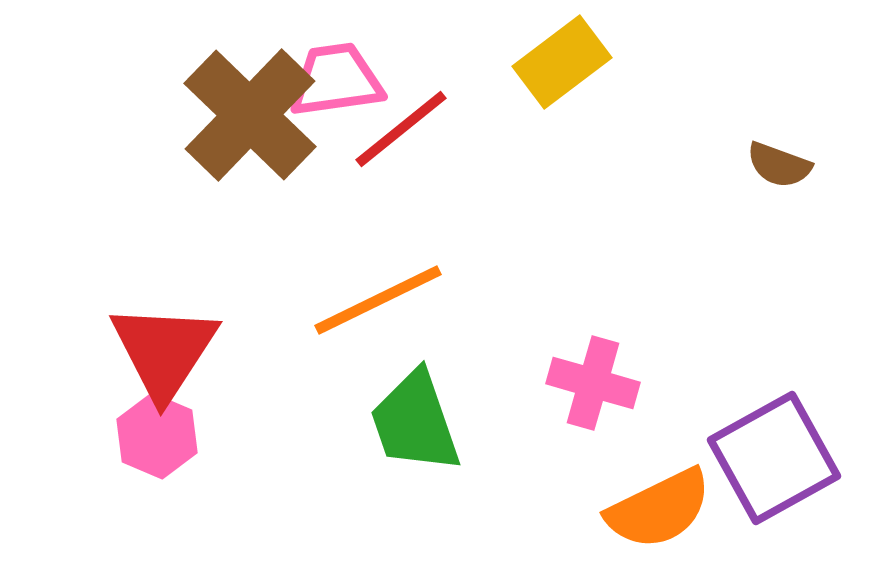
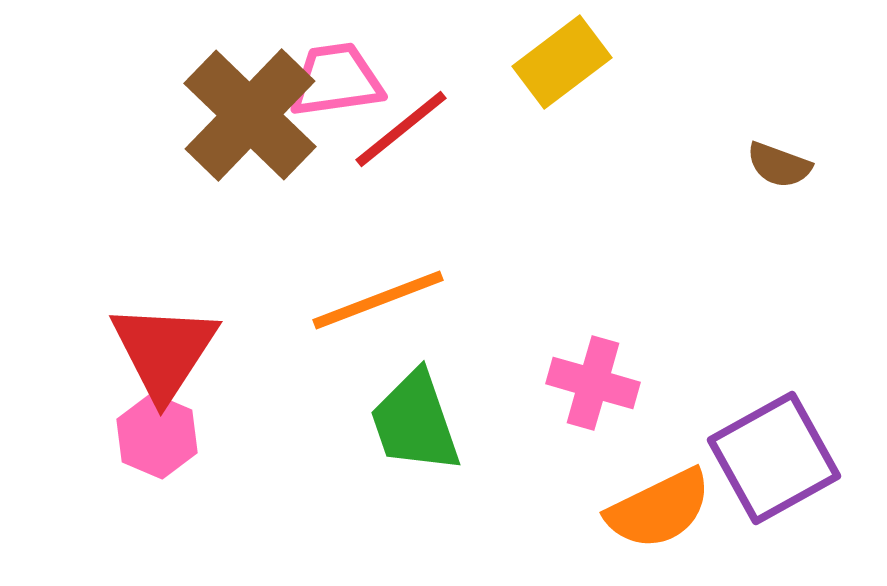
orange line: rotated 5 degrees clockwise
